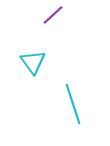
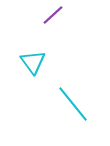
cyan line: rotated 21 degrees counterclockwise
